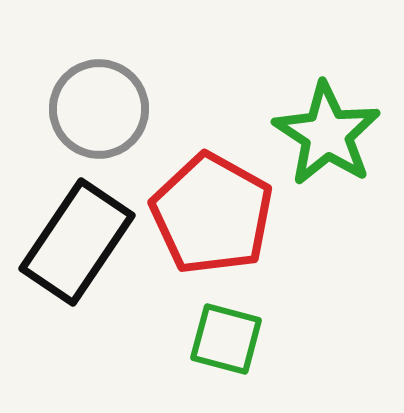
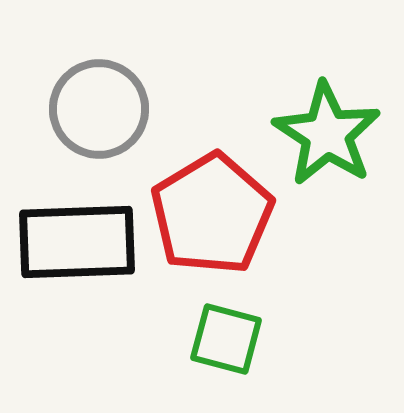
red pentagon: rotated 12 degrees clockwise
black rectangle: rotated 54 degrees clockwise
